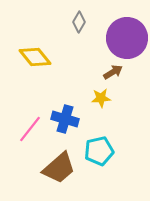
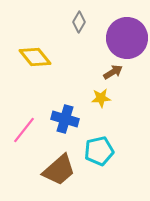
pink line: moved 6 px left, 1 px down
brown trapezoid: moved 2 px down
